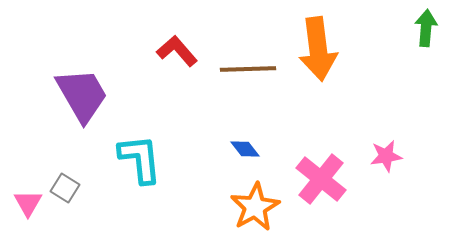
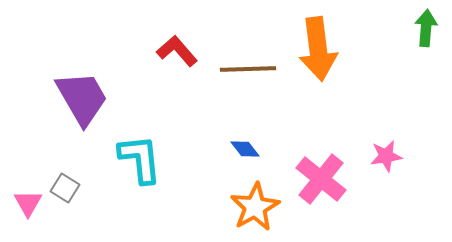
purple trapezoid: moved 3 px down
